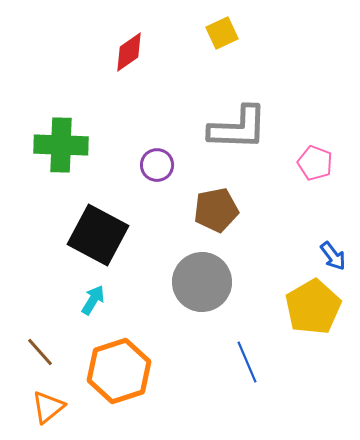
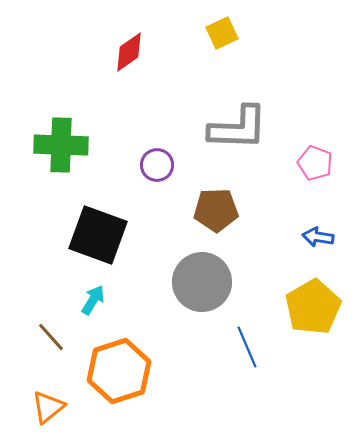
brown pentagon: rotated 9 degrees clockwise
black square: rotated 8 degrees counterclockwise
blue arrow: moved 15 px left, 19 px up; rotated 136 degrees clockwise
brown line: moved 11 px right, 15 px up
blue line: moved 15 px up
